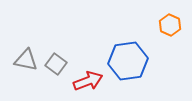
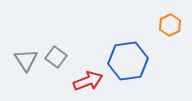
orange hexagon: rotated 10 degrees clockwise
gray triangle: rotated 45 degrees clockwise
gray square: moved 7 px up
